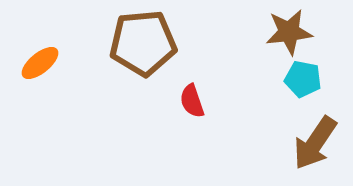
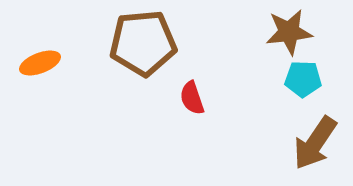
orange ellipse: rotated 18 degrees clockwise
cyan pentagon: rotated 9 degrees counterclockwise
red semicircle: moved 3 px up
